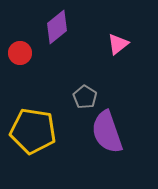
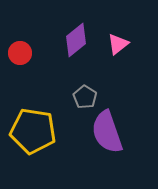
purple diamond: moved 19 px right, 13 px down
